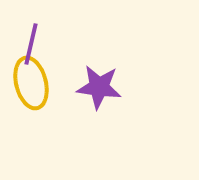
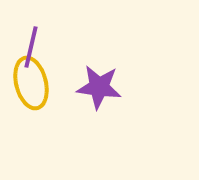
purple line: moved 3 px down
